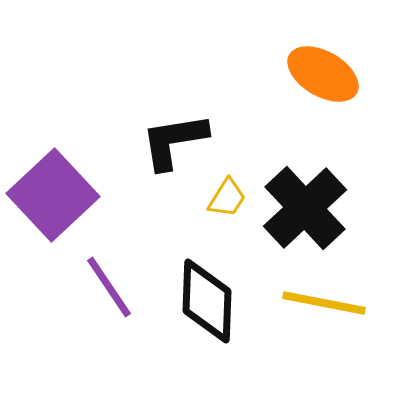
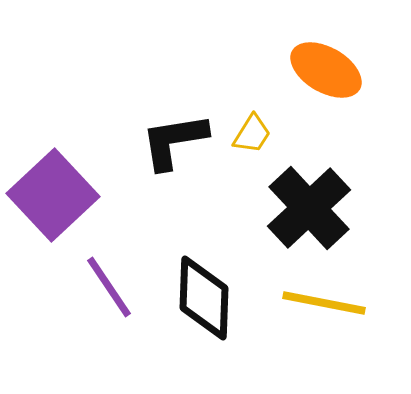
orange ellipse: moved 3 px right, 4 px up
yellow trapezoid: moved 25 px right, 64 px up
black cross: moved 4 px right
black diamond: moved 3 px left, 3 px up
